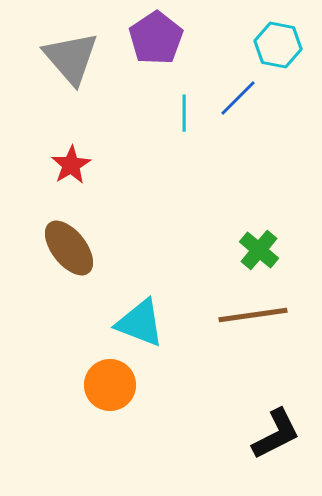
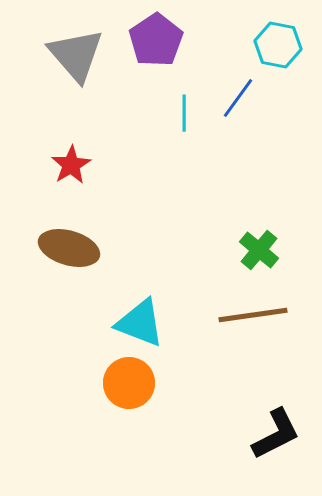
purple pentagon: moved 2 px down
gray triangle: moved 5 px right, 3 px up
blue line: rotated 9 degrees counterclockwise
brown ellipse: rotated 36 degrees counterclockwise
orange circle: moved 19 px right, 2 px up
